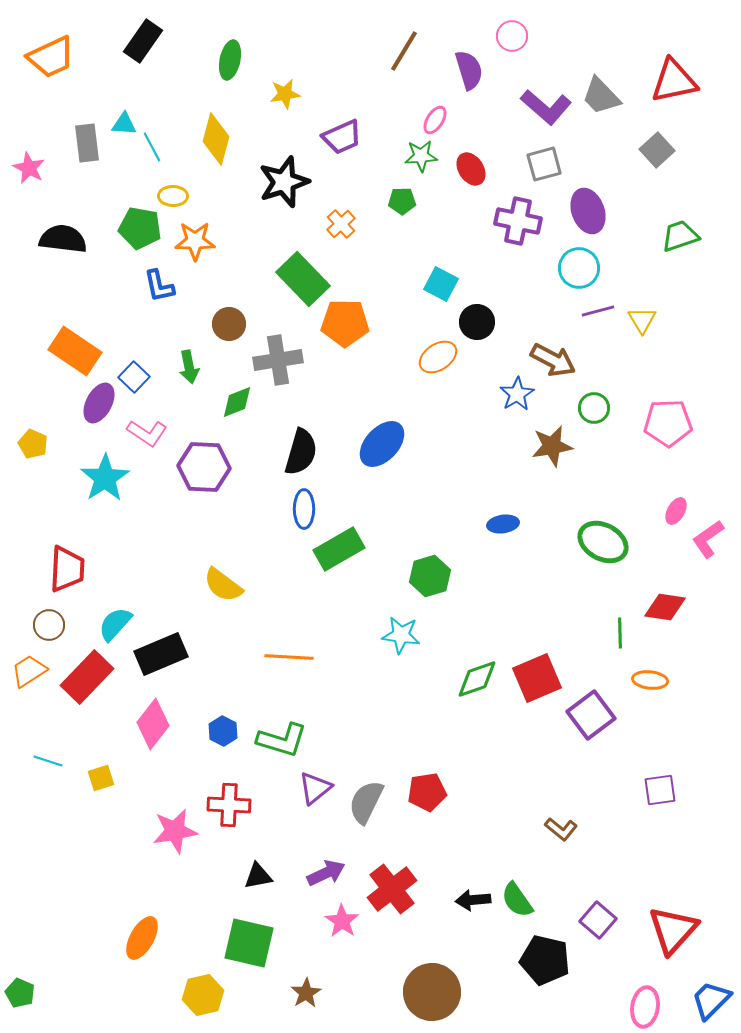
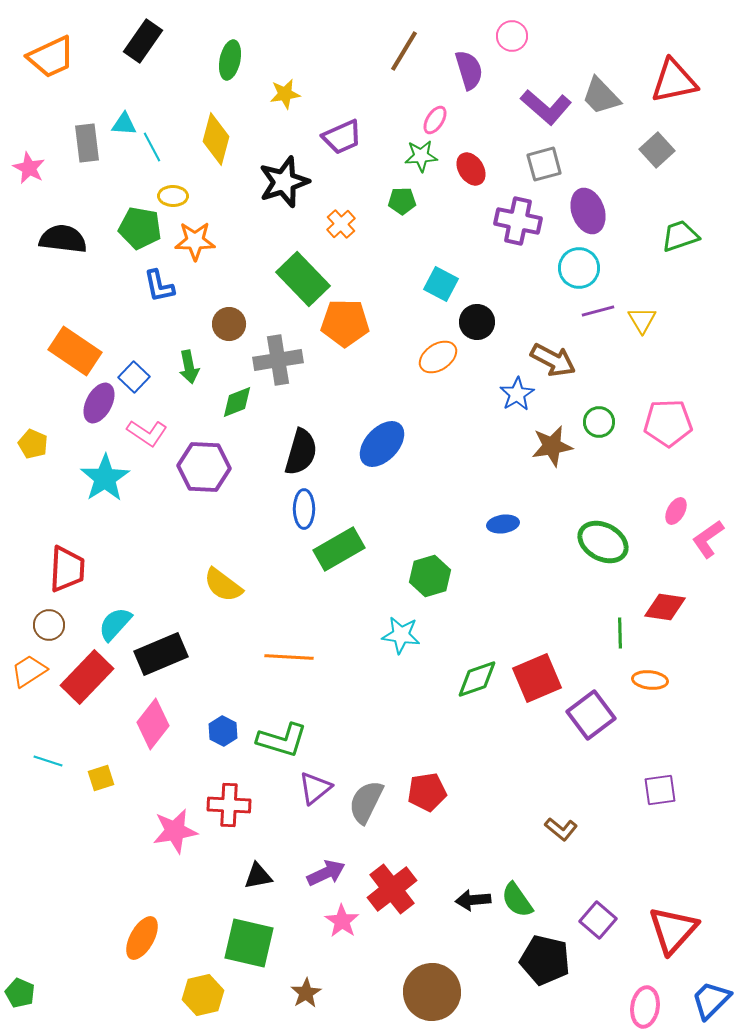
green circle at (594, 408): moved 5 px right, 14 px down
